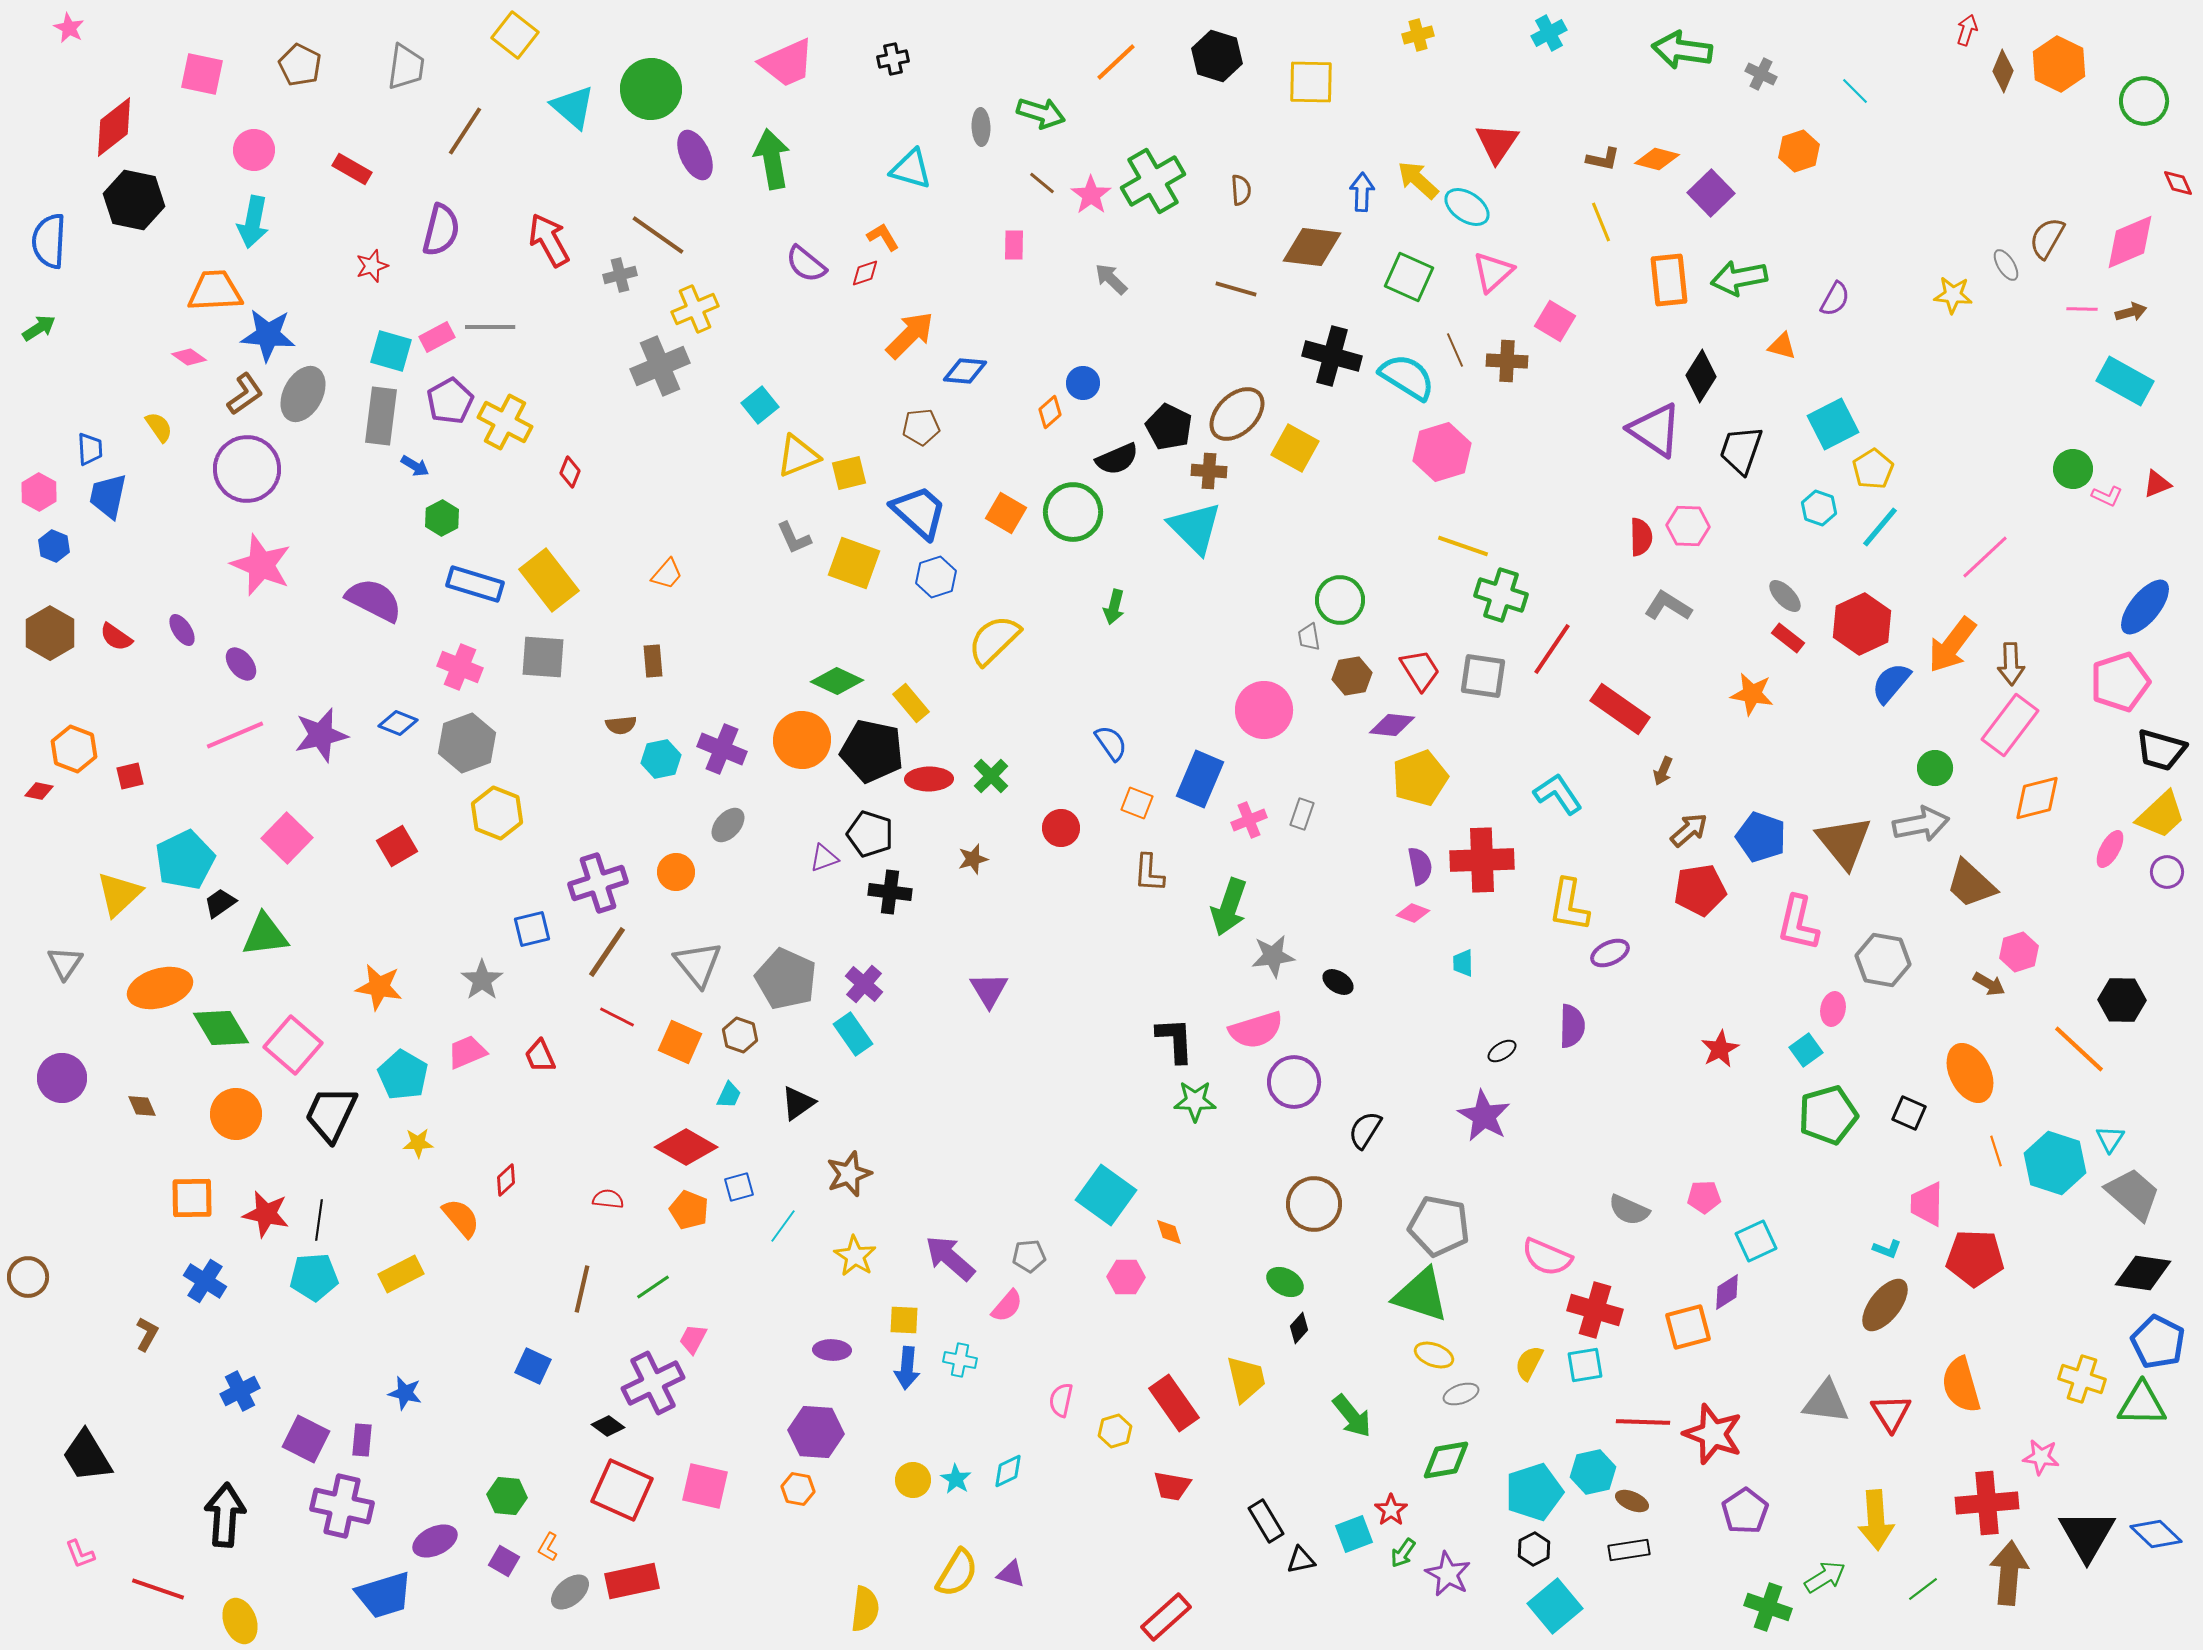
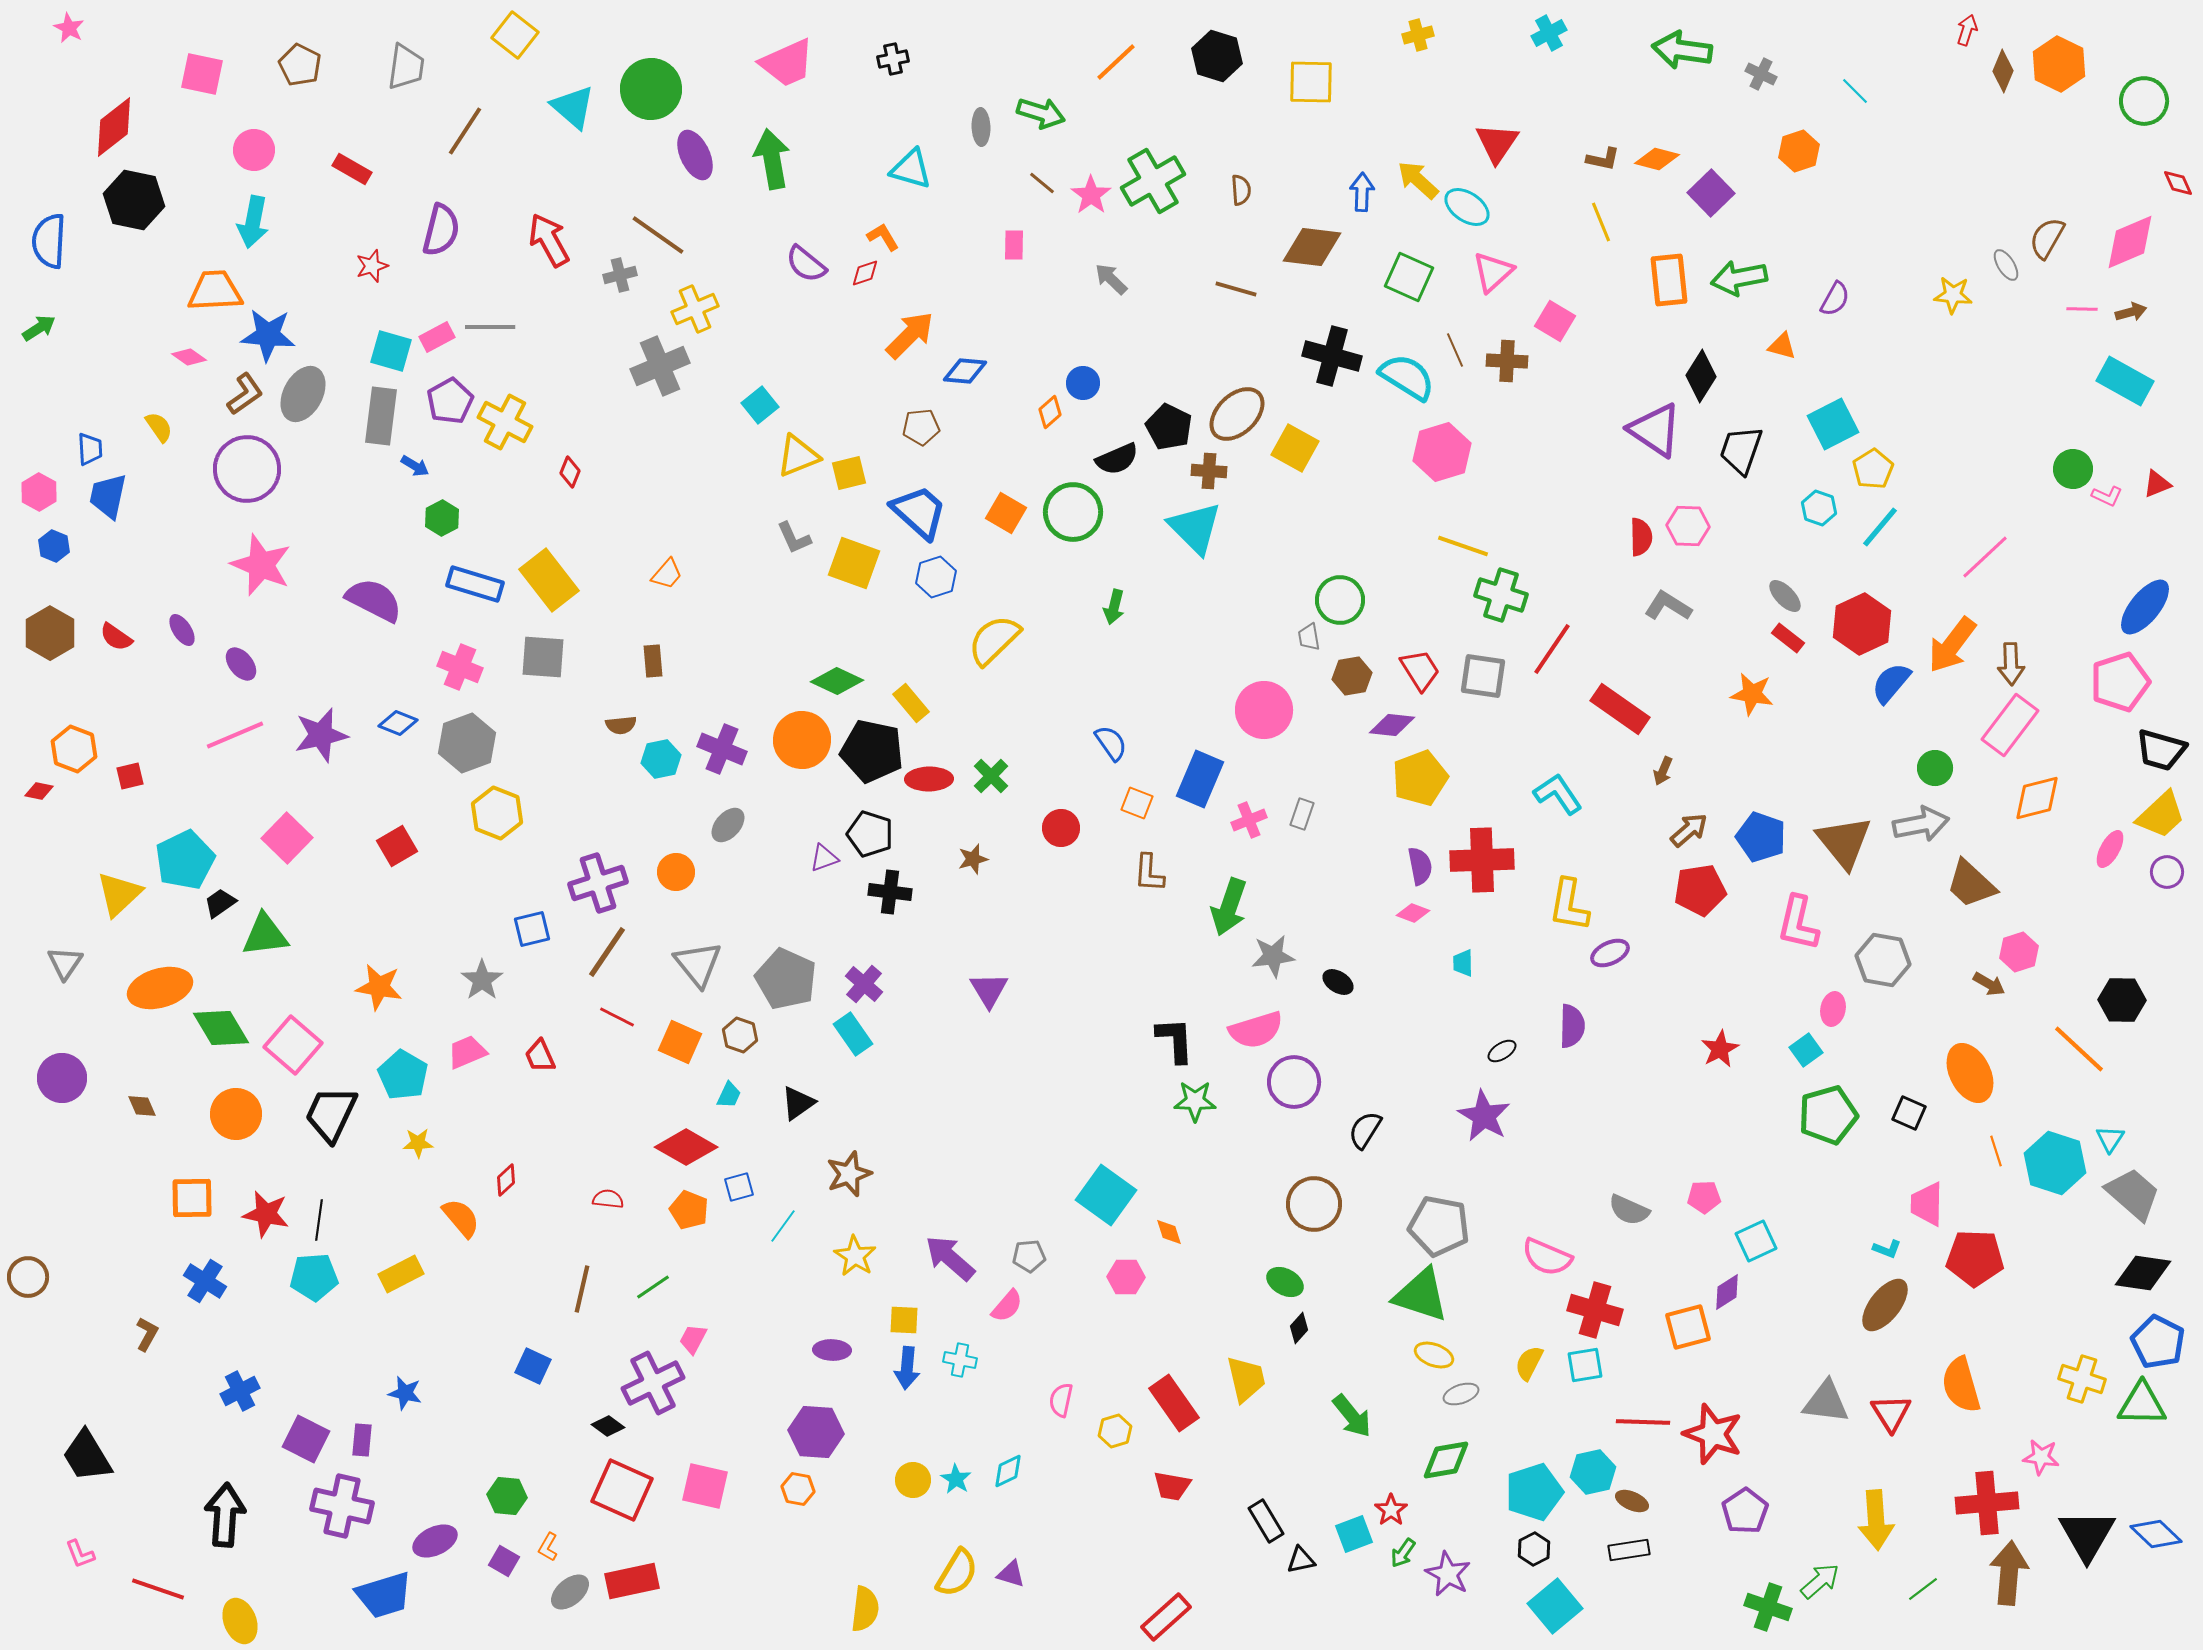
green arrow at (1825, 1577): moved 5 px left, 4 px down; rotated 9 degrees counterclockwise
